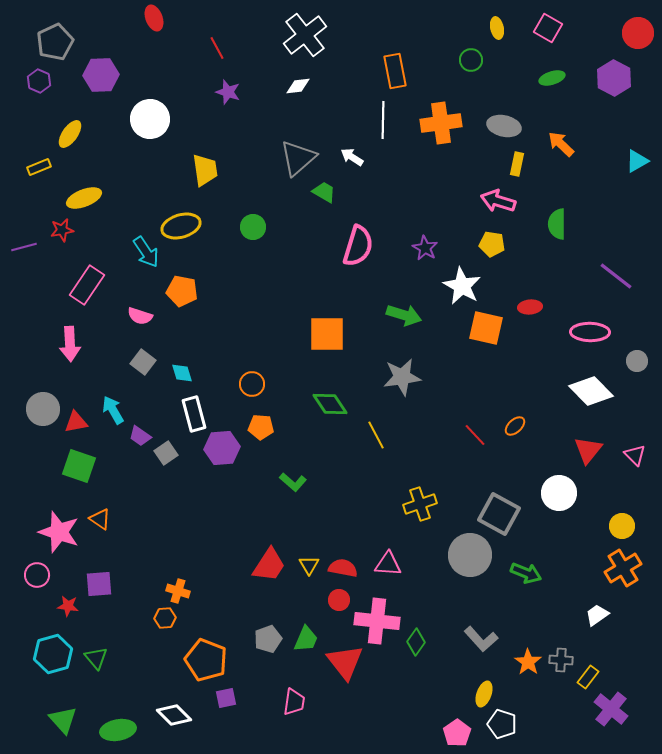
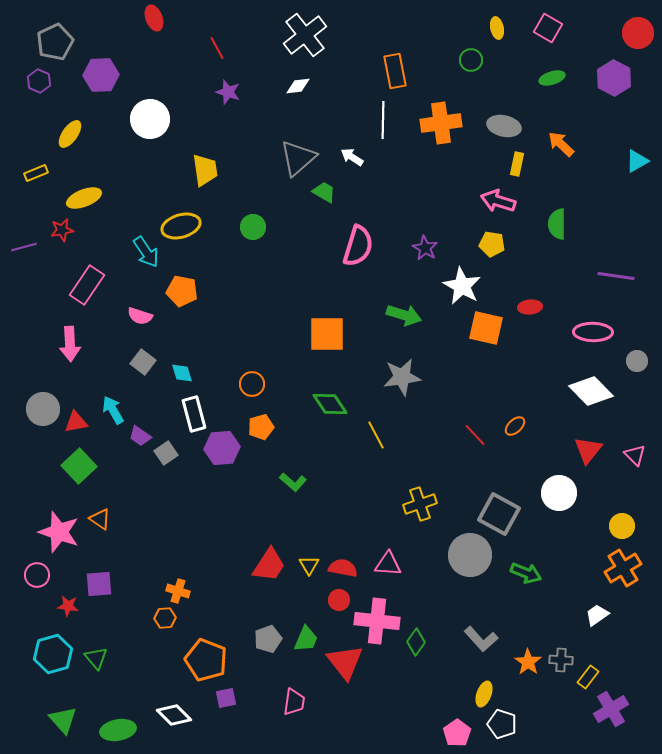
yellow rectangle at (39, 167): moved 3 px left, 6 px down
purple line at (616, 276): rotated 30 degrees counterclockwise
pink ellipse at (590, 332): moved 3 px right
orange pentagon at (261, 427): rotated 20 degrees counterclockwise
green square at (79, 466): rotated 28 degrees clockwise
purple cross at (611, 709): rotated 20 degrees clockwise
